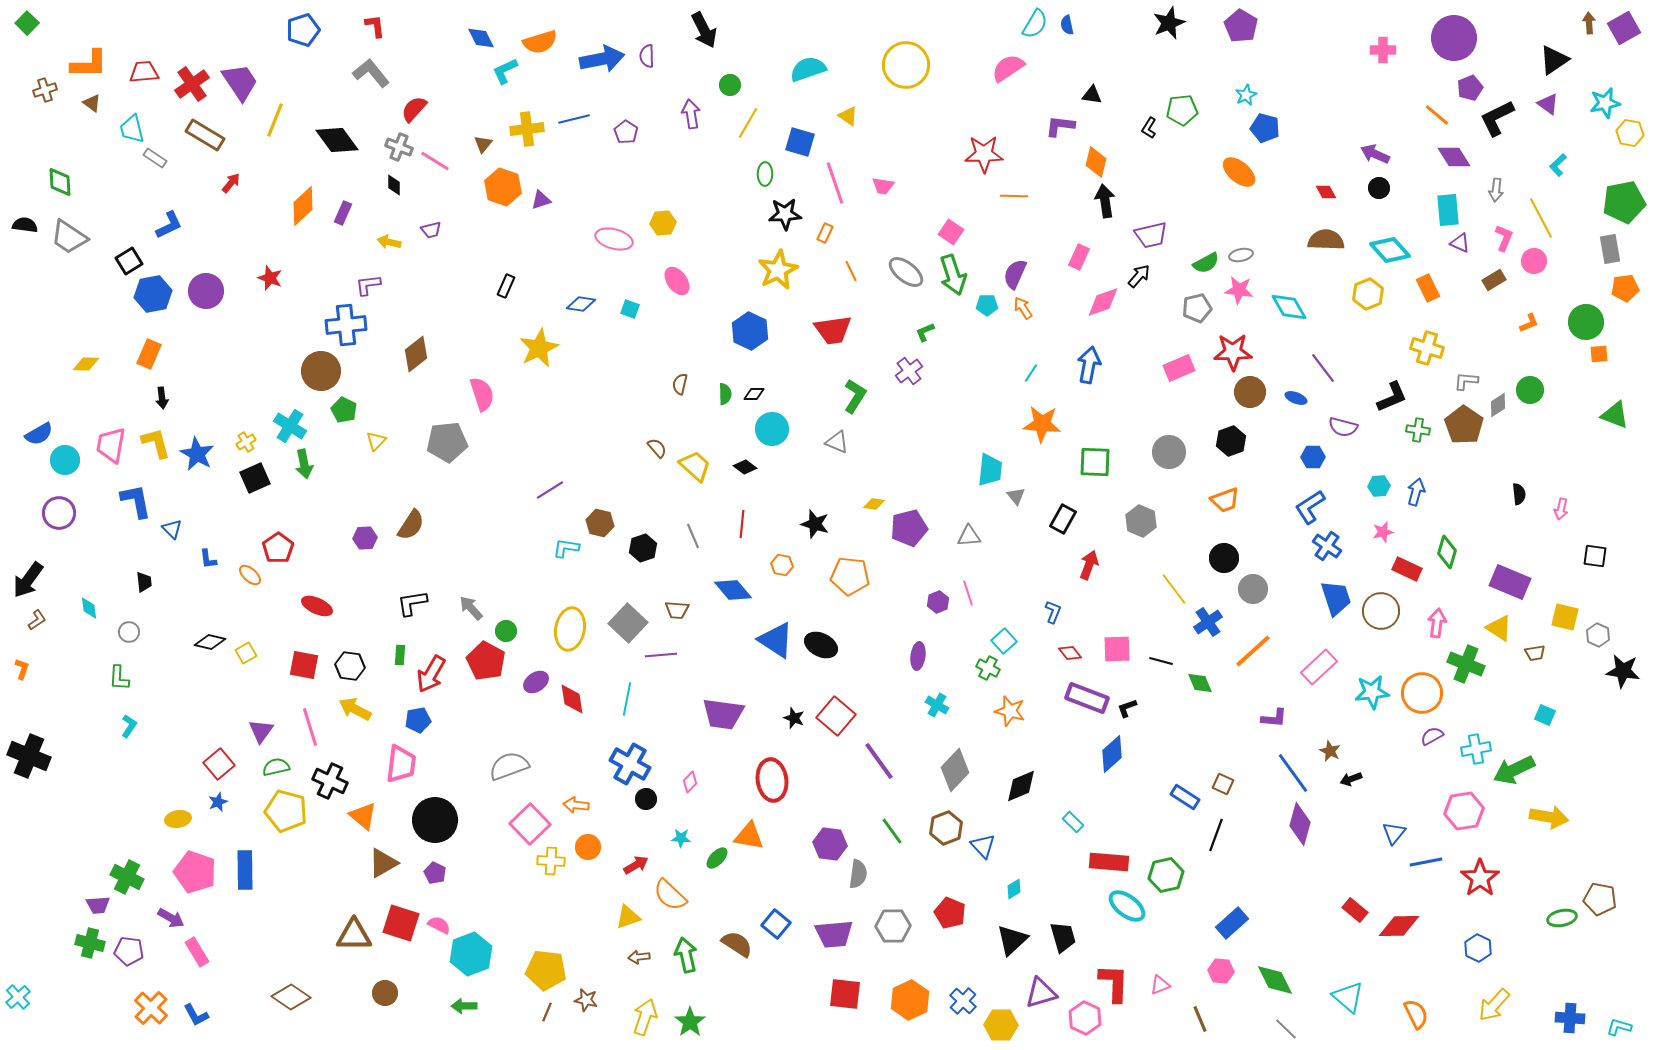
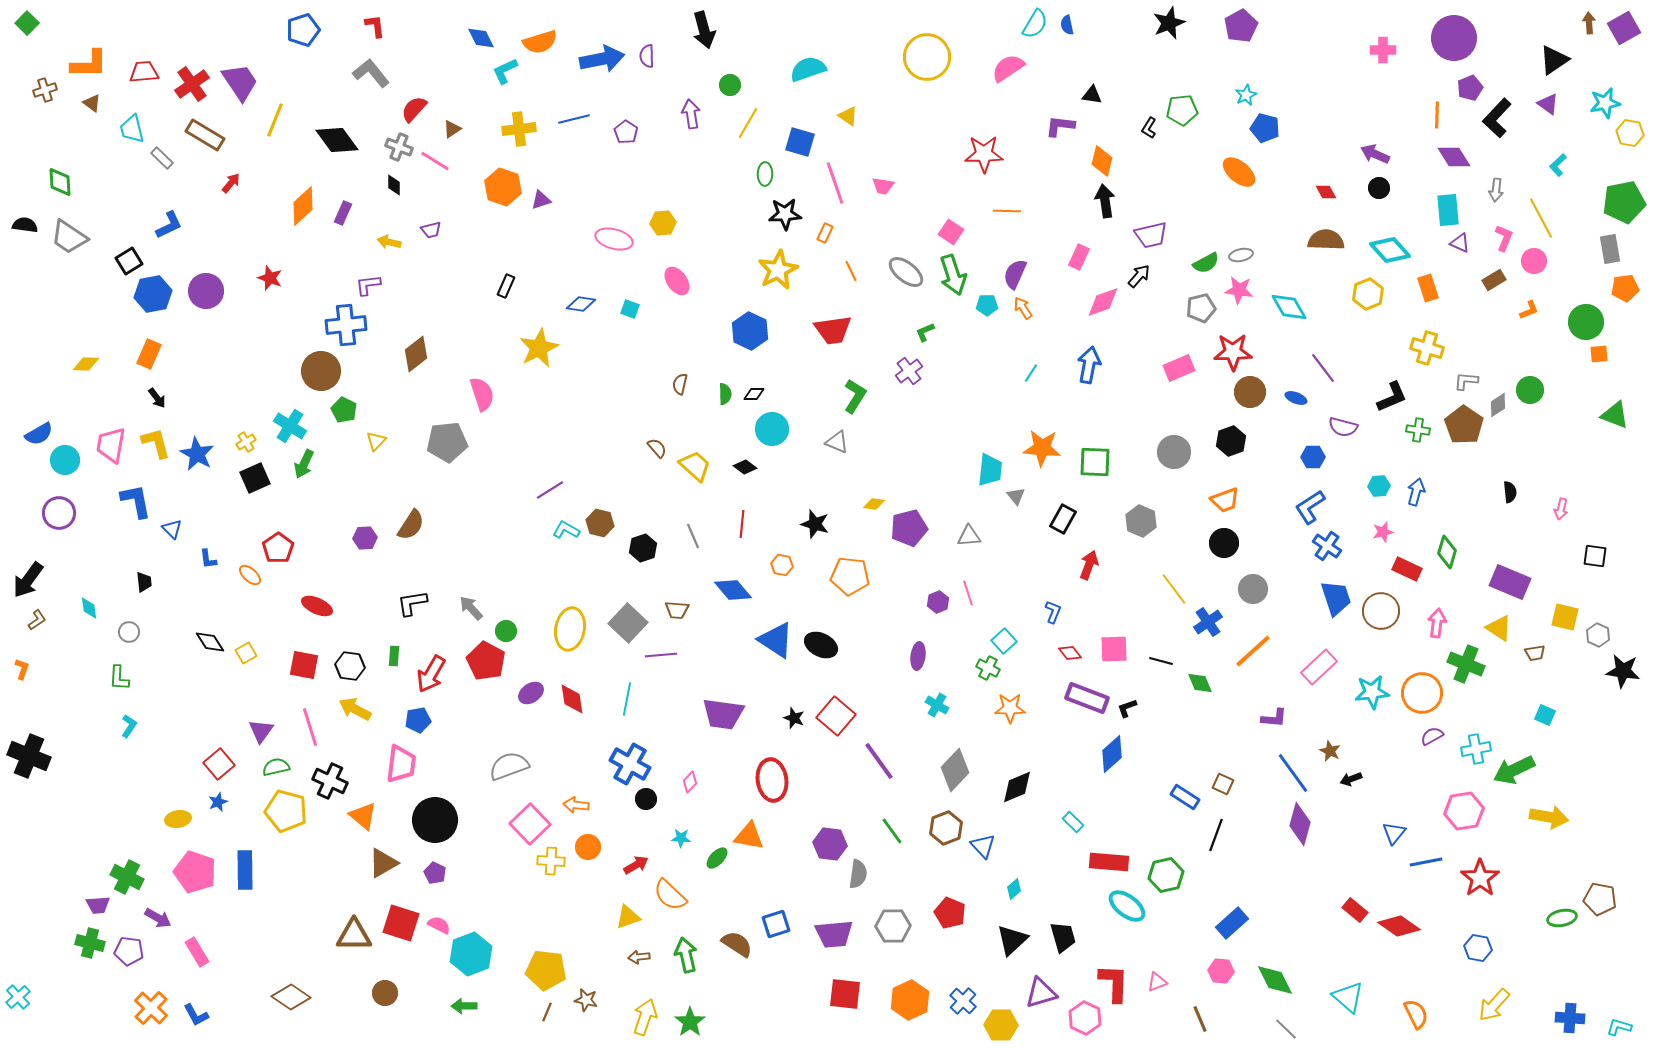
purple pentagon at (1241, 26): rotated 12 degrees clockwise
black arrow at (704, 30): rotated 12 degrees clockwise
yellow circle at (906, 65): moved 21 px right, 8 px up
orange line at (1437, 115): rotated 52 degrees clockwise
black L-shape at (1497, 118): rotated 21 degrees counterclockwise
yellow cross at (527, 129): moved 8 px left
brown triangle at (483, 144): moved 31 px left, 15 px up; rotated 18 degrees clockwise
gray rectangle at (155, 158): moved 7 px right; rotated 10 degrees clockwise
orange diamond at (1096, 162): moved 6 px right, 1 px up
orange line at (1014, 196): moved 7 px left, 15 px down
orange rectangle at (1428, 288): rotated 8 degrees clockwise
gray pentagon at (1197, 308): moved 4 px right
orange L-shape at (1529, 323): moved 13 px up
black arrow at (162, 398): moved 5 px left; rotated 30 degrees counterclockwise
orange star at (1042, 424): moved 24 px down
gray circle at (1169, 452): moved 5 px right
green arrow at (304, 464): rotated 36 degrees clockwise
black semicircle at (1519, 494): moved 9 px left, 2 px up
cyan L-shape at (566, 548): moved 18 px up; rotated 20 degrees clockwise
black circle at (1224, 558): moved 15 px up
black diamond at (210, 642): rotated 44 degrees clockwise
pink square at (1117, 649): moved 3 px left
green rectangle at (400, 655): moved 6 px left, 1 px down
purple ellipse at (536, 682): moved 5 px left, 11 px down
orange star at (1010, 711): moved 3 px up; rotated 16 degrees counterclockwise
black diamond at (1021, 786): moved 4 px left, 1 px down
cyan diamond at (1014, 889): rotated 10 degrees counterclockwise
purple arrow at (171, 918): moved 13 px left
blue square at (776, 924): rotated 32 degrees clockwise
red diamond at (1399, 926): rotated 36 degrees clockwise
blue hexagon at (1478, 948): rotated 16 degrees counterclockwise
pink triangle at (1160, 985): moved 3 px left, 3 px up
